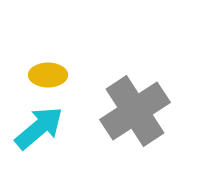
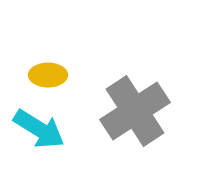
cyan arrow: moved 1 px down; rotated 72 degrees clockwise
